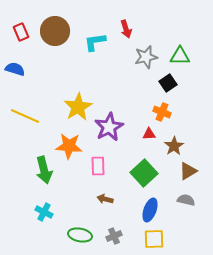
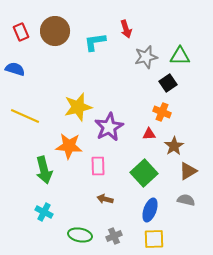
yellow star: rotated 16 degrees clockwise
